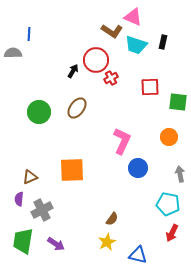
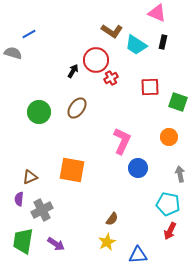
pink triangle: moved 24 px right, 4 px up
blue line: rotated 56 degrees clockwise
cyan trapezoid: rotated 15 degrees clockwise
gray semicircle: rotated 18 degrees clockwise
green square: rotated 12 degrees clockwise
orange square: rotated 12 degrees clockwise
red arrow: moved 2 px left, 2 px up
blue triangle: rotated 18 degrees counterclockwise
